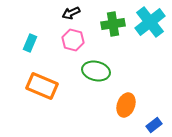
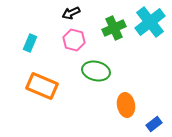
green cross: moved 1 px right, 4 px down; rotated 15 degrees counterclockwise
pink hexagon: moved 1 px right
orange ellipse: rotated 30 degrees counterclockwise
blue rectangle: moved 1 px up
